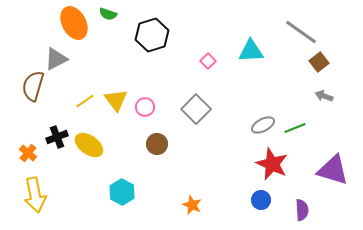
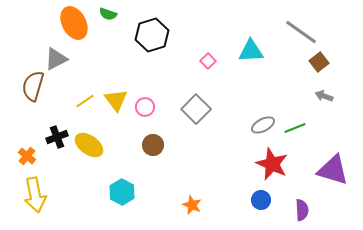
brown circle: moved 4 px left, 1 px down
orange cross: moved 1 px left, 3 px down
